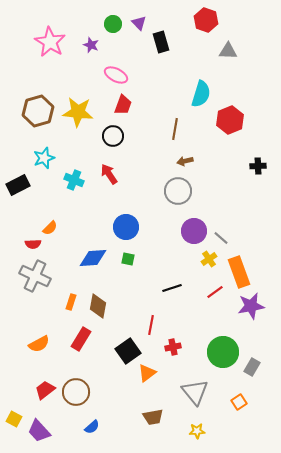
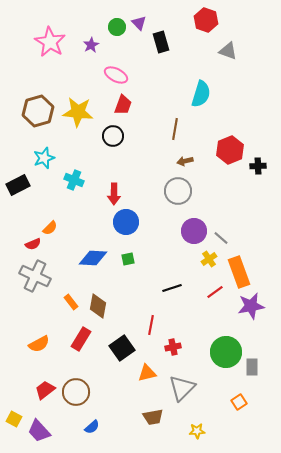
green circle at (113, 24): moved 4 px right, 3 px down
purple star at (91, 45): rotated 21 degrees clockwise
gray triangle at (228, 51): rotated 18 degrees clockwise
red hexagon at (230, 120): moved 30 px down
red arrow at (109, 174): moved 5 px right, 20 px down; rotated 145 degrees counterclockwise
blue circle at (126, 227): moved 5 px up
red semicircle at (33, 244): rotated 21 degrees counterclockwise
blue diamond at (93, 258): rotated 8 degrees clockwise
green square at (128, 259): rotated 24 degrees counterclockwise
orange rectangle at (71, 302): rotated 56 degrees counterclockwise
black square at (128, 351): moved 6 px left, 3 px up
green circle at (223, 352): moved 3 px right
gray rectangle at (252, 367): rotated 30 degrees counterclockwise
orange triangle at (147, 373): rotated 24 degrees clockwise
gray triangle at (195, 392): moved 13 px left, 4 px up; rotated 24 degrees clockwise
